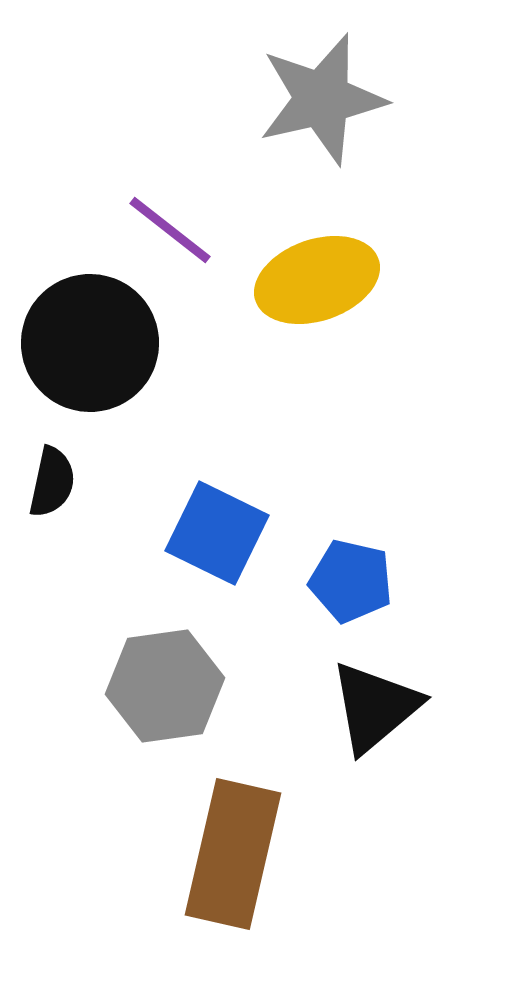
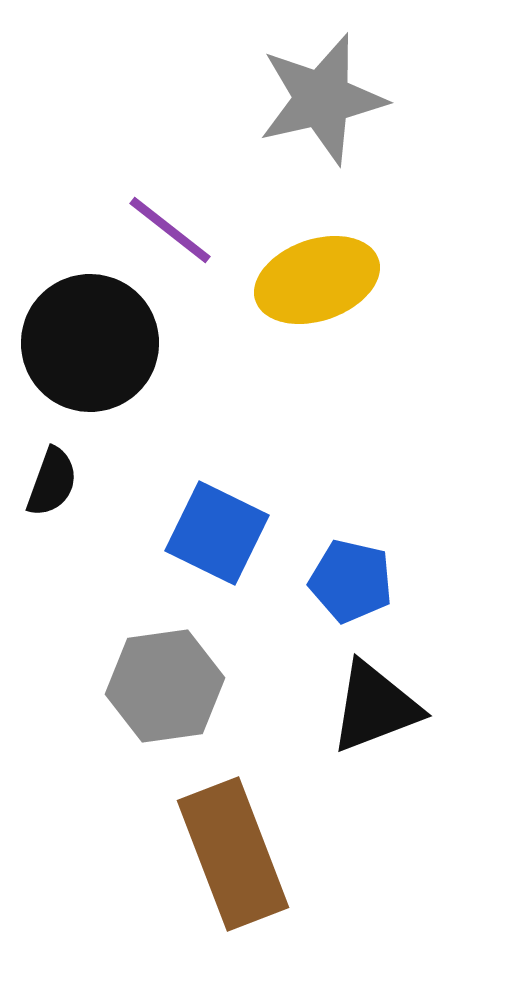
black semicircle: rotated 8 degrees clockwise
black triangle: rotated 19 degrees clockwise
brown rectangle: rotated 34 degrees counterclockwise
